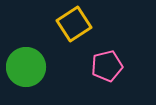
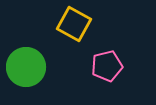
yellow square: rotated 28 degrees counterclockwise
